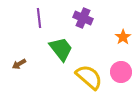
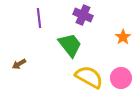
purple cross: moved 3 px up
green trapezoid: moved 9 px right, 4 px up
pink circle: moved 6 px down
yellow semicircle: rotated 12 degrees counterclockwise
